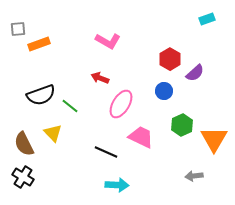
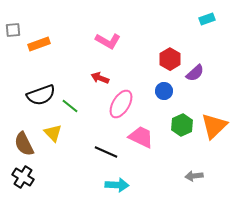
gray square: moved 5 px left, 1 px down
orange triangle: moved 13 px up; rotated 16 degrees clockwise
